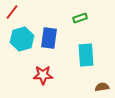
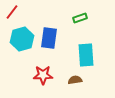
brown semicircle: moved 27 px left, 7 px up
